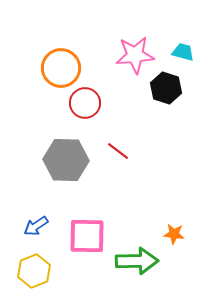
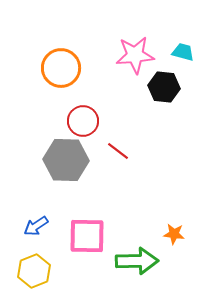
black hexagon: moved 2 px left, 1 px up; rotated 12 degrees counterclockwise
red circle: moved 2 px left, 18 px down
